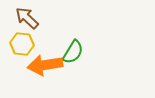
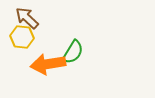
yellow hexagon: moved 7 px up
orange arrow: moved 3 px right, 1 px up
